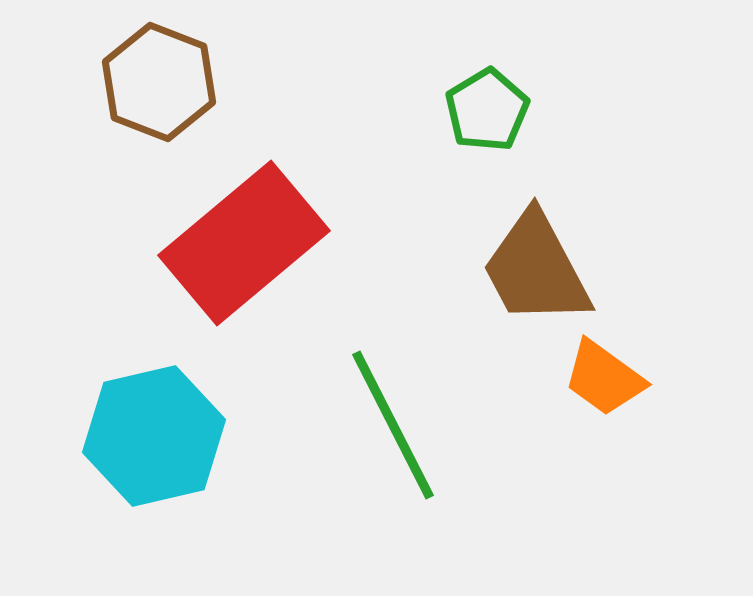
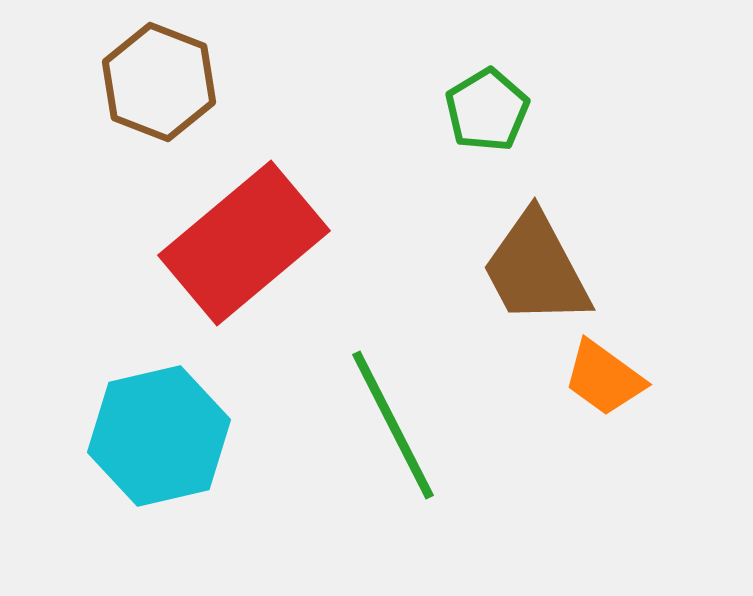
cyan hexagon: moved 5 px right
